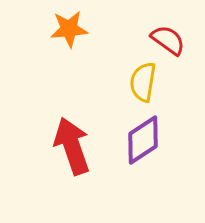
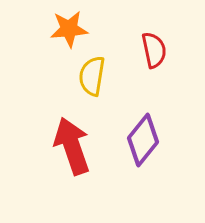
red semicircle: moved 14 px left, 10 px down; rotated 42 degrees clockwise
yellow semicircle: moved 51 px left, 6 px up
purple diamond: rotated 18 degrees counterclockwise
